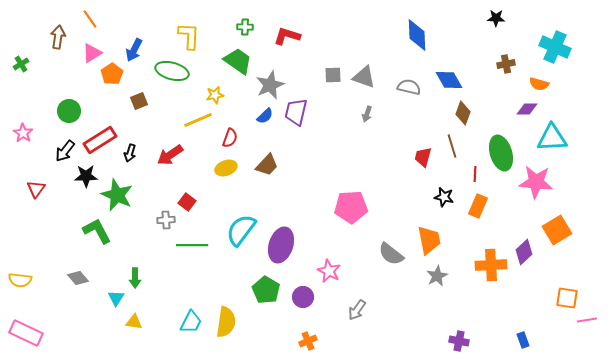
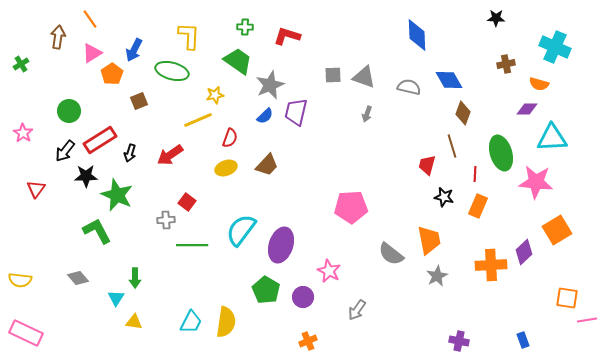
red trapezoid at (423, 157): moved 4 px right, 8 px down
